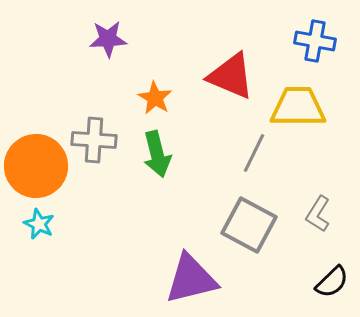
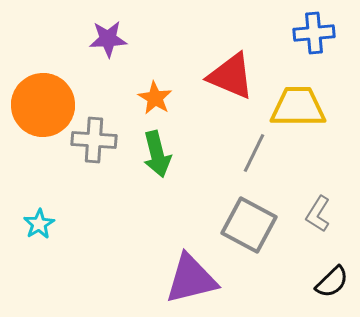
blue cross: moved 1 px left, 8 px up; rotated 15 degrees counterclockwise
orange circle: moved 7 px right, 61 px up
cyan star: rotated 16 degrees clockwise
